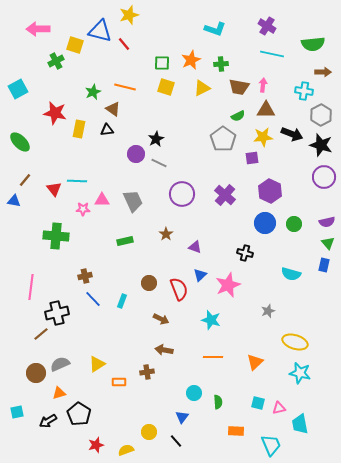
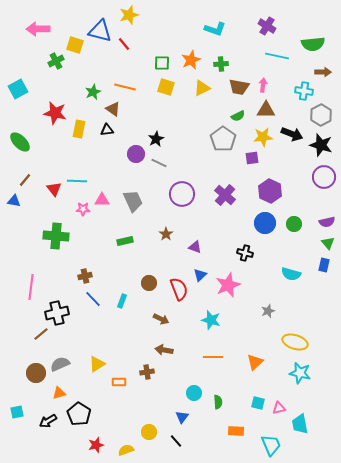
cyan line at (272, 54): moved 5 px right, 2 px down
